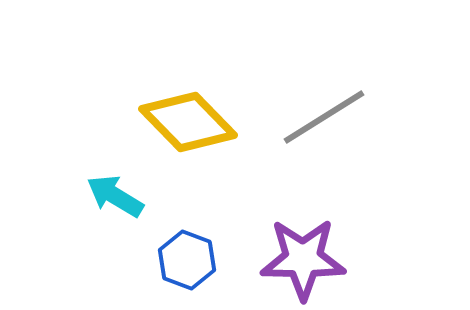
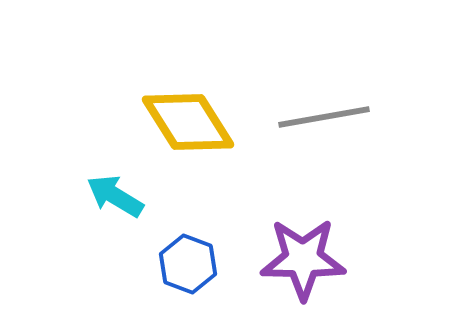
gray line: rotated 22 degrees clockwise
yellow diamond: rotated 12 degrees clockwise
blue hexagon: moved 1 px right, 4 px down
